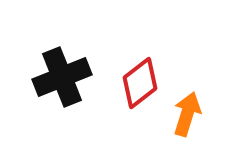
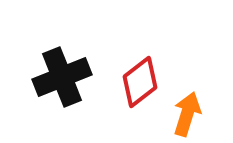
red diamond: moved 1 px up
